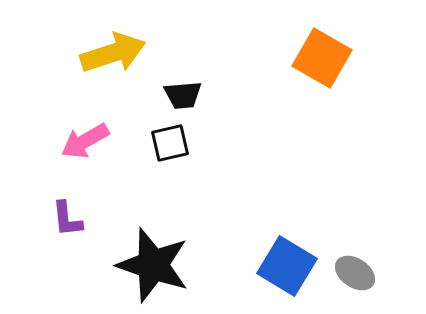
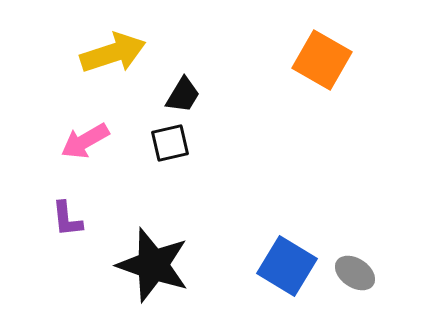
orange square: moved 2 px down
black trapezoid: rotated 54 degrees counterclockwise
